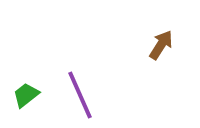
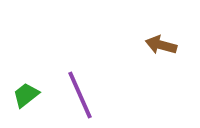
brown arrow: rotated 108 degrees counterclockwise
